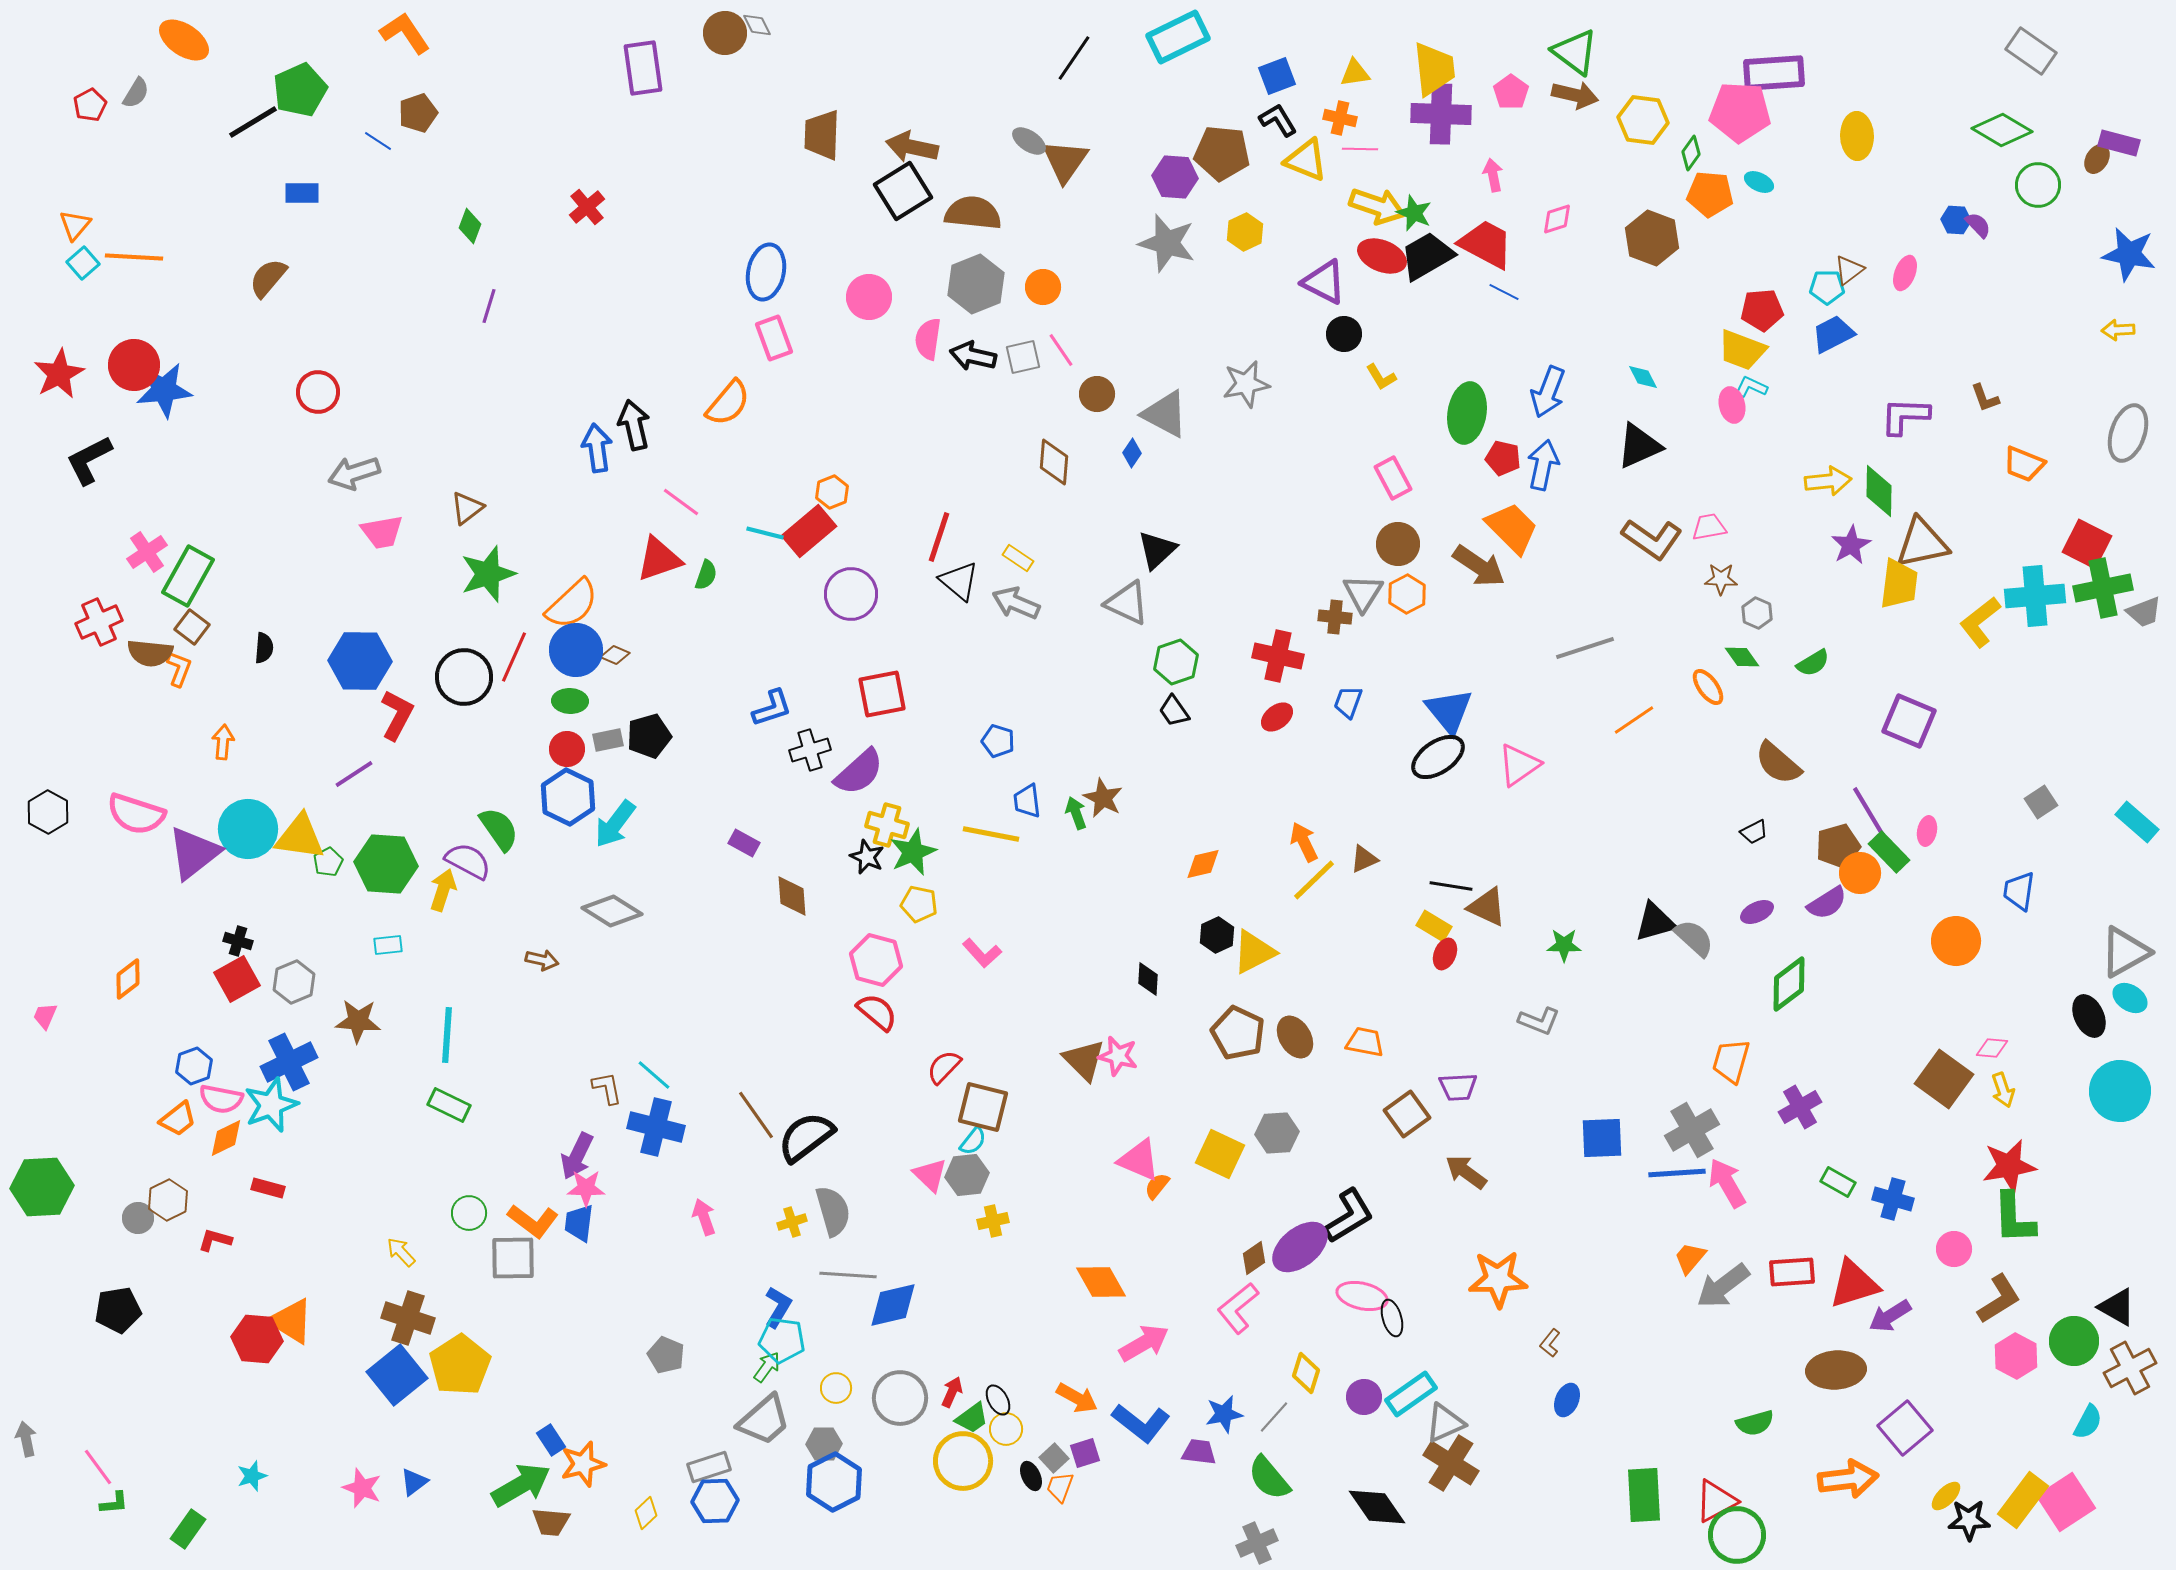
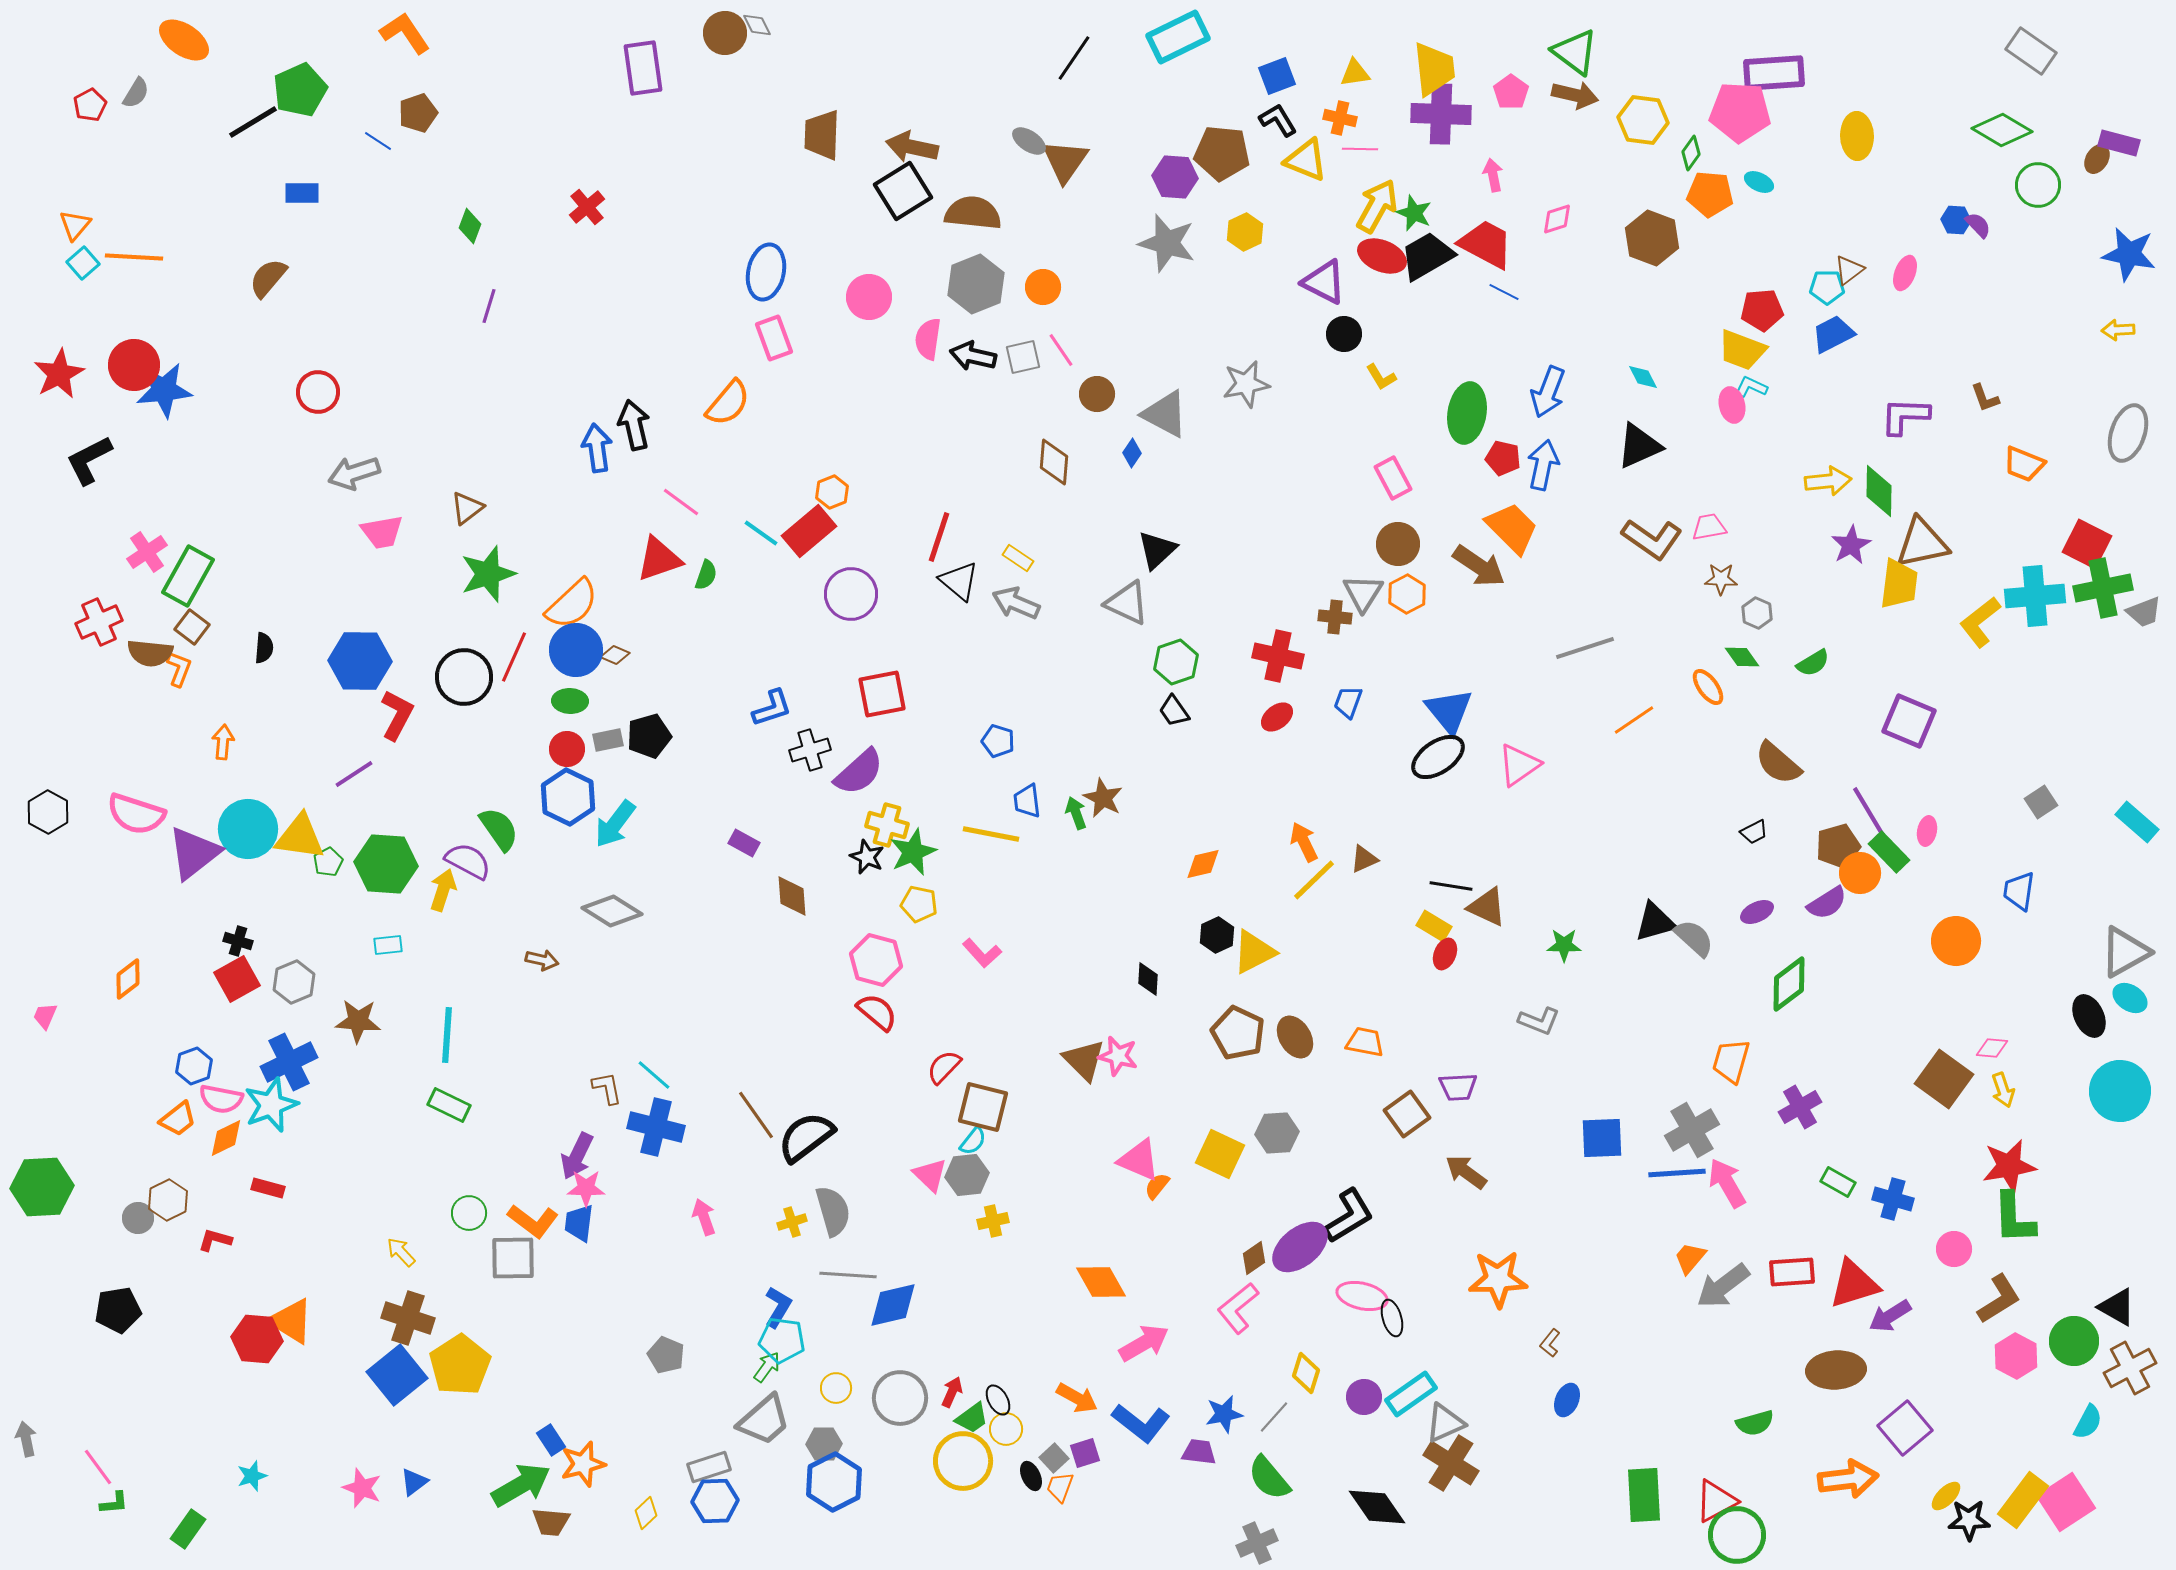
yellow arrow at (1377, 206): rotated 80 degrees counterclockwise
cyan line at (765, 533): moved 4 px left; rotated 21 degrees clockwise
